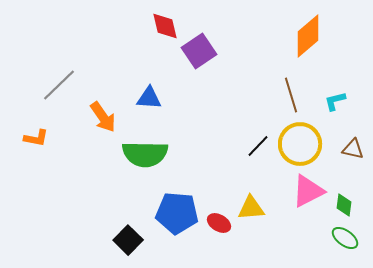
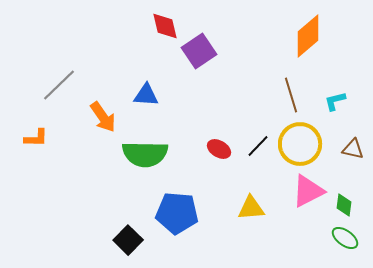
blue triangle: moved 3 px left, 3 px up
orange L-shape: rotated 10 degrees counterclockwise
red ellipse: moved 74 px up
